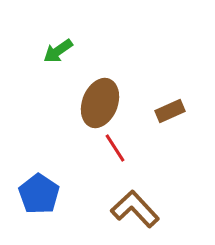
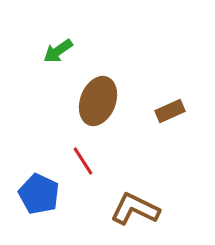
brown ellipse: moved 2 px left, 2 px up
red line: moved 32 px left, 13 px down
blue pentagon: rotated 9 degrees counterclockwise
brown L-shape: rotated 21 degrees counterclockwise
